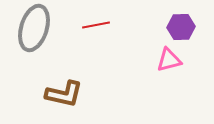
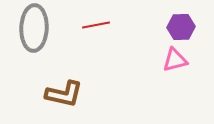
gray ellipse: rotated 15 degrees counterclockwise
pink triangle: moved 6 px right
